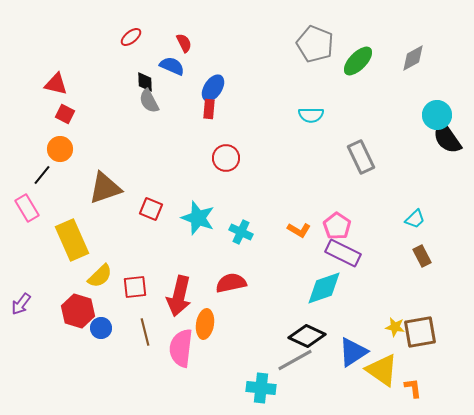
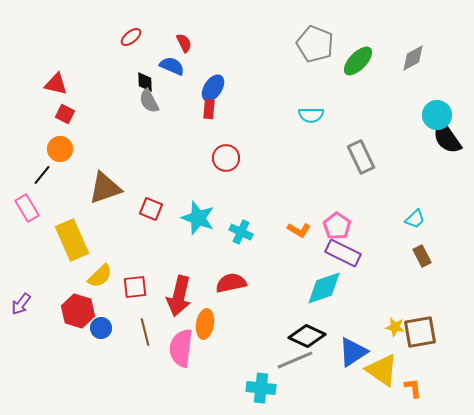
gray line at (295, 360): rotated 6 degrees clockwise
